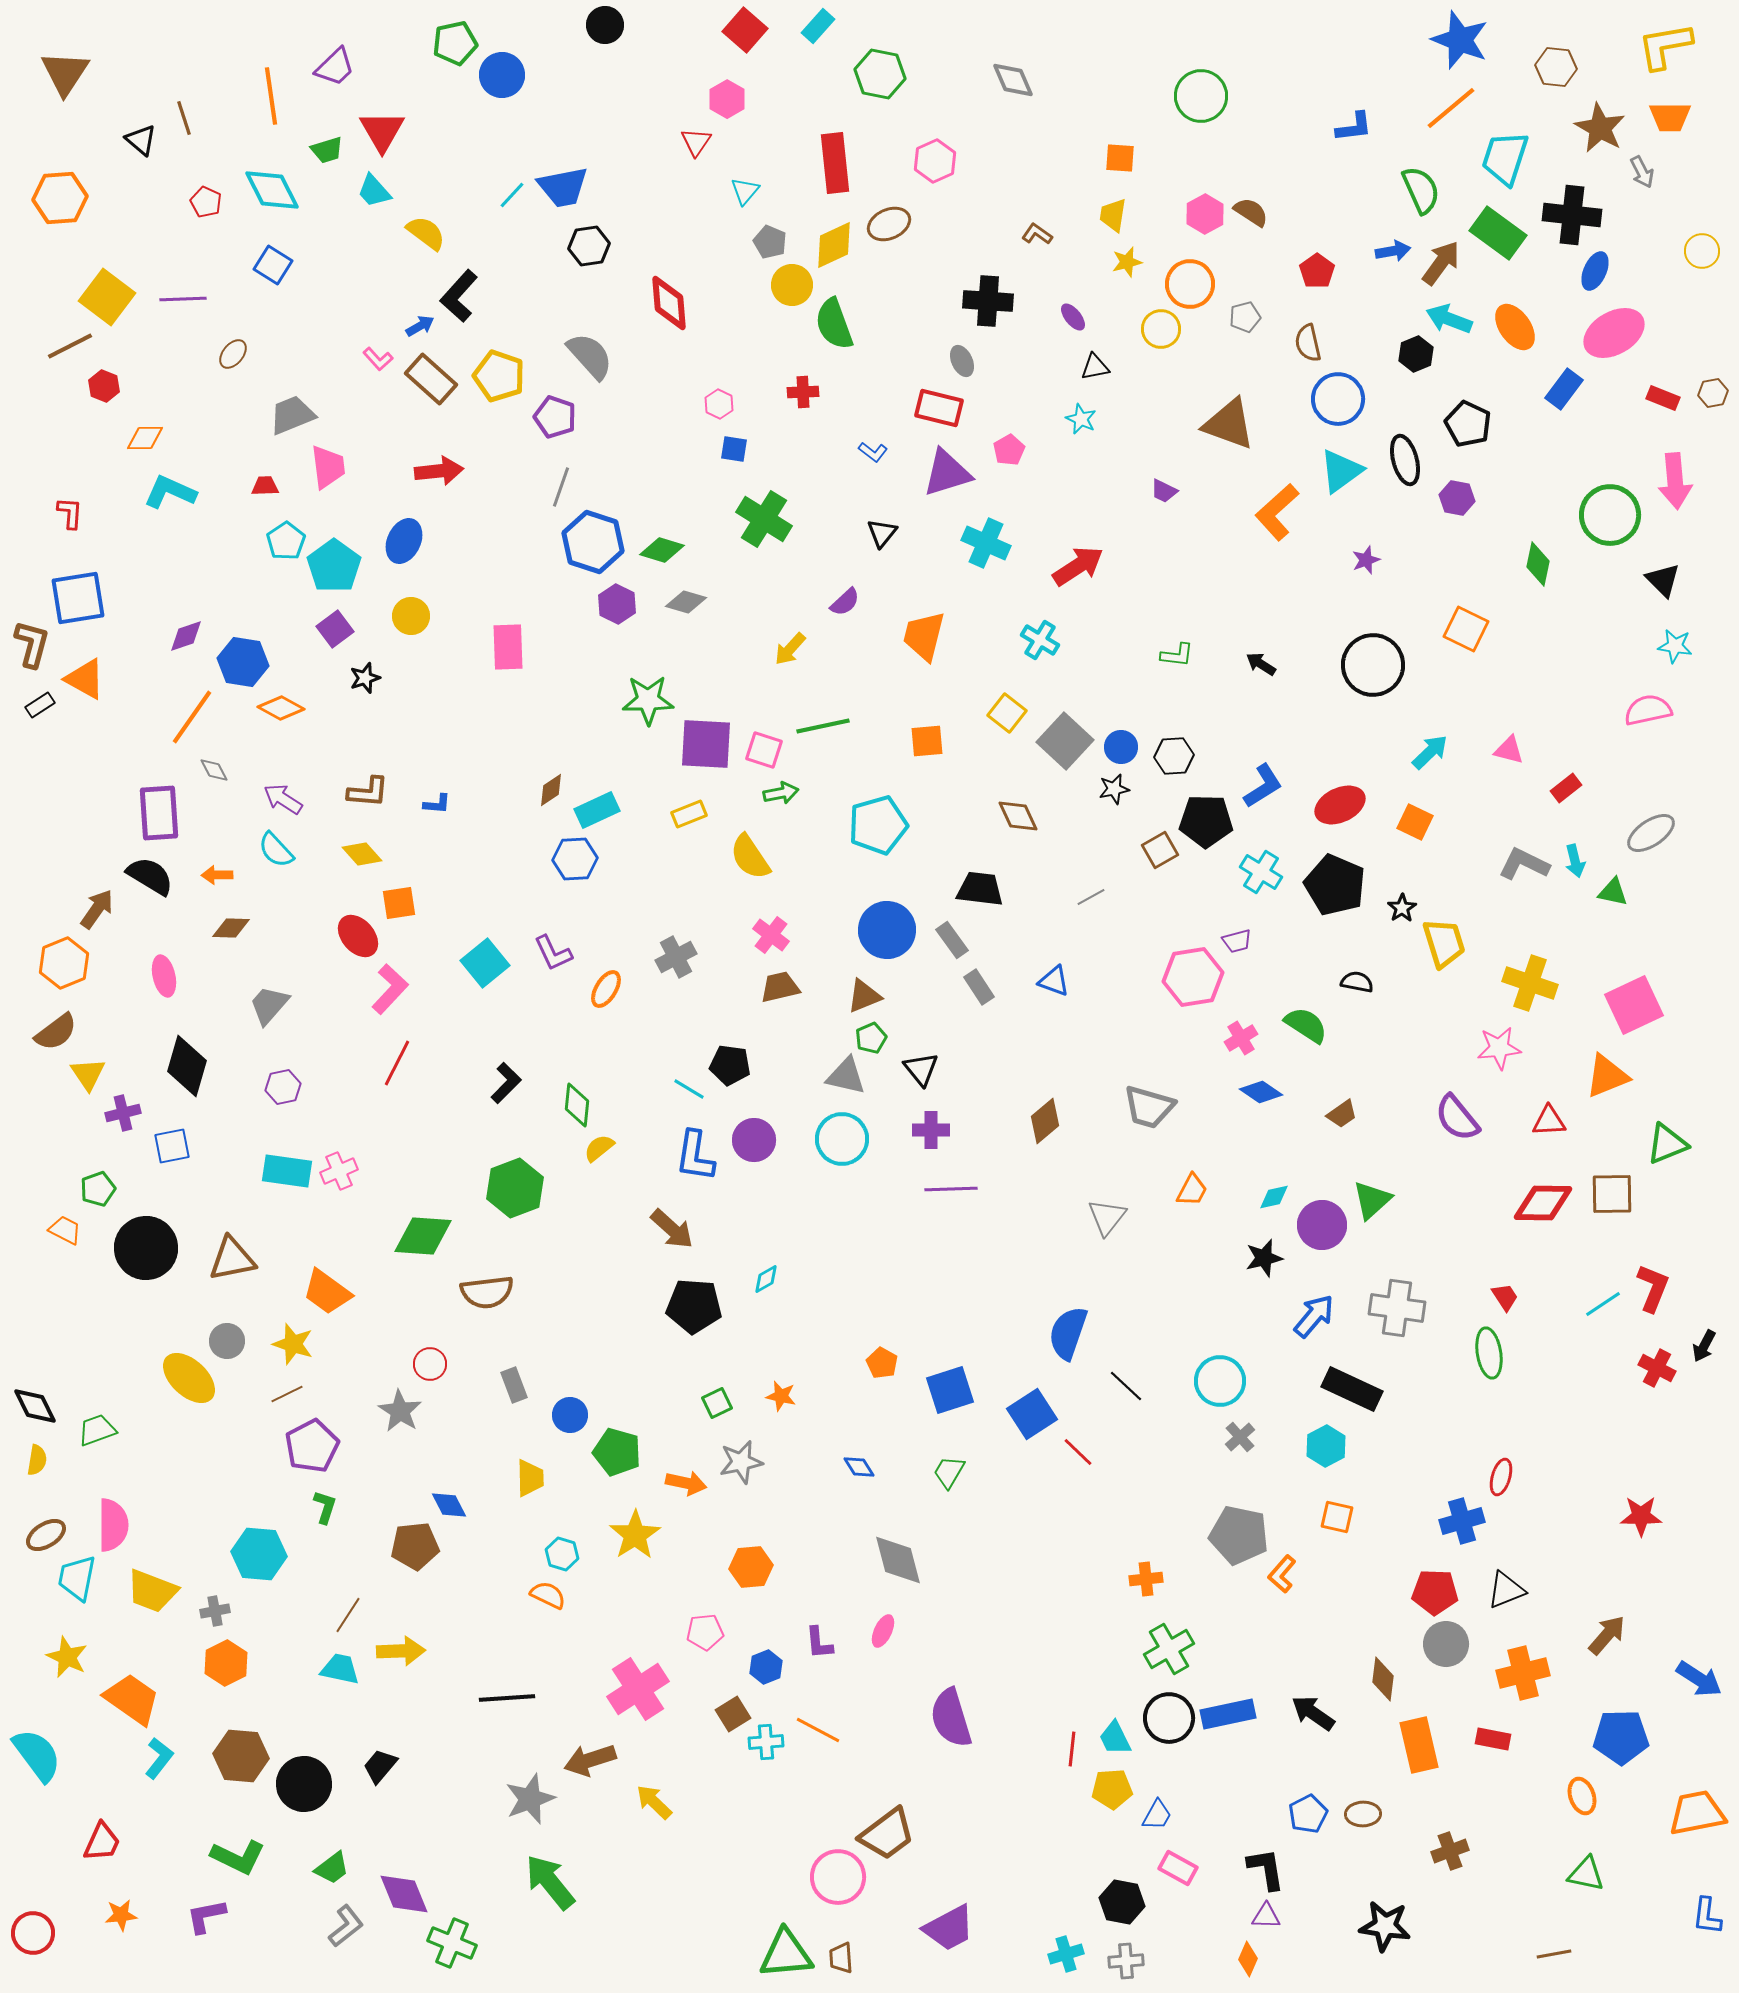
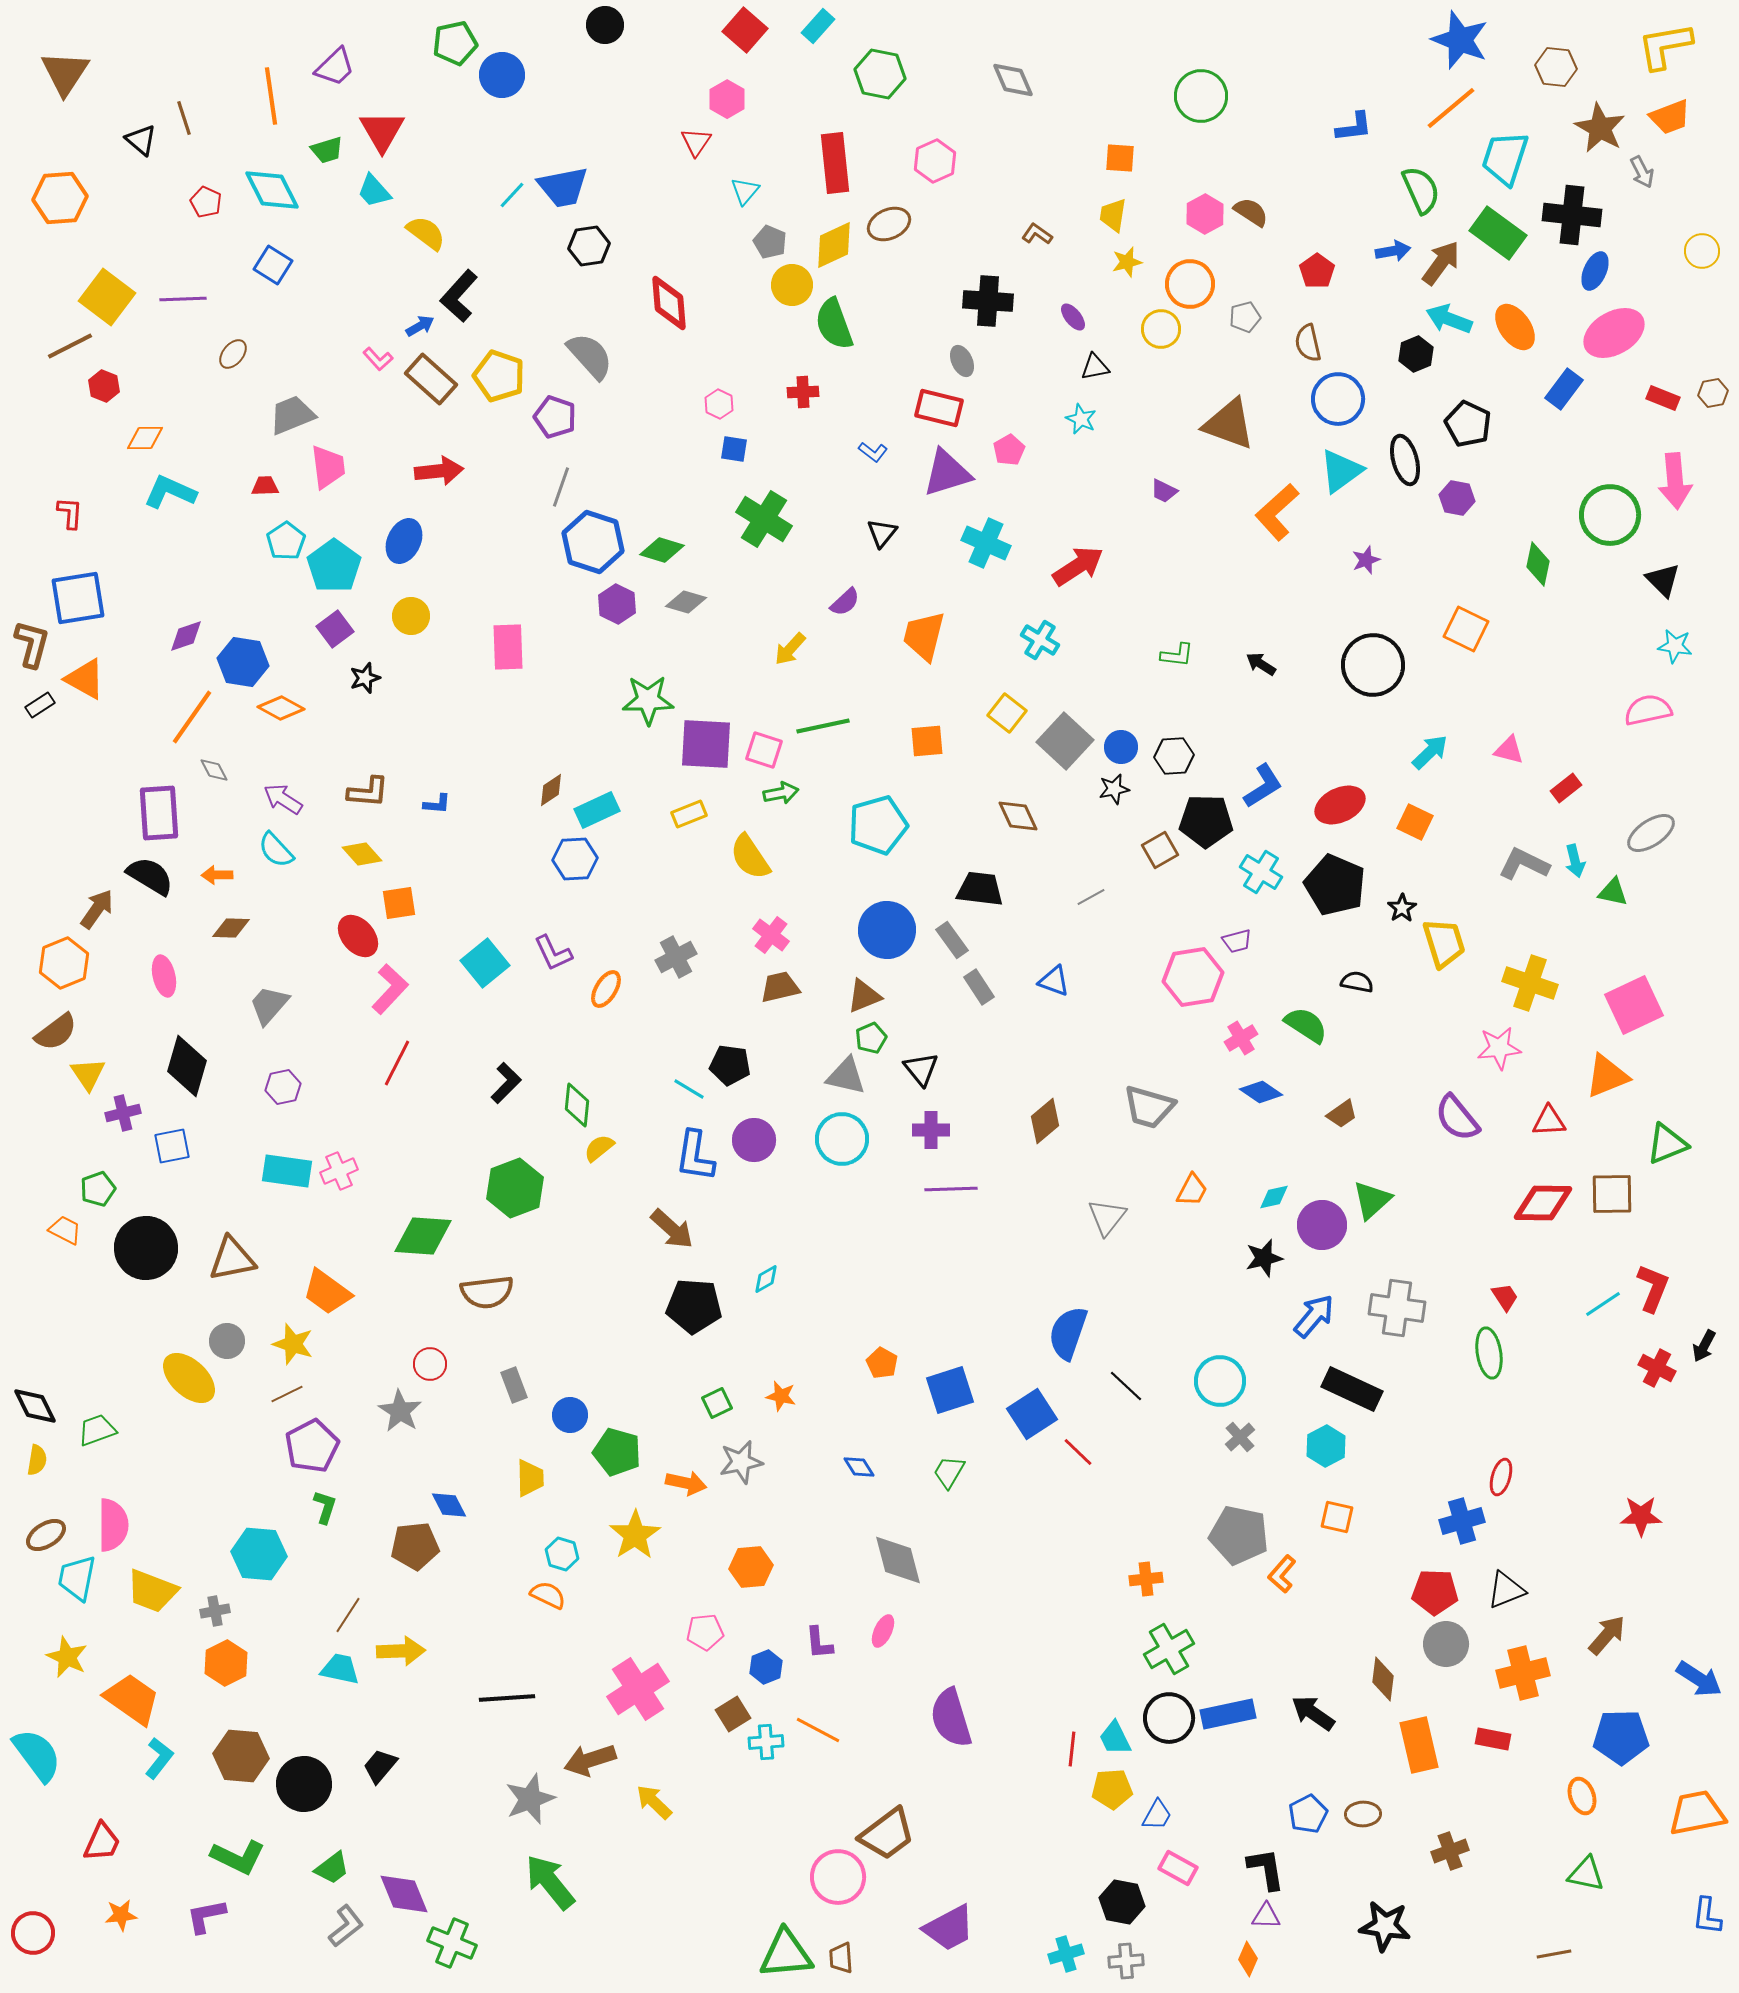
orange trapezoid at (1670, 117): rotated 21 degrees counterclockwise
